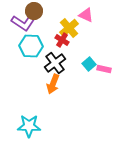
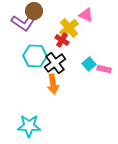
cyan hexagon: moved 4 px right, 10 px down
orange arrow: rotated 30 degrees counterclockwise
